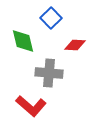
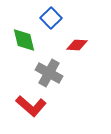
green diamond: moved 1 px right, 1 px up
red diamond: moved 2 px right
gray cross: rotated 24 degrees clockwise
